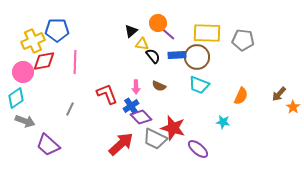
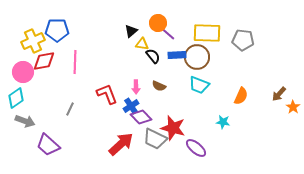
purple ellipse: moved 2 px left, 1 px up
